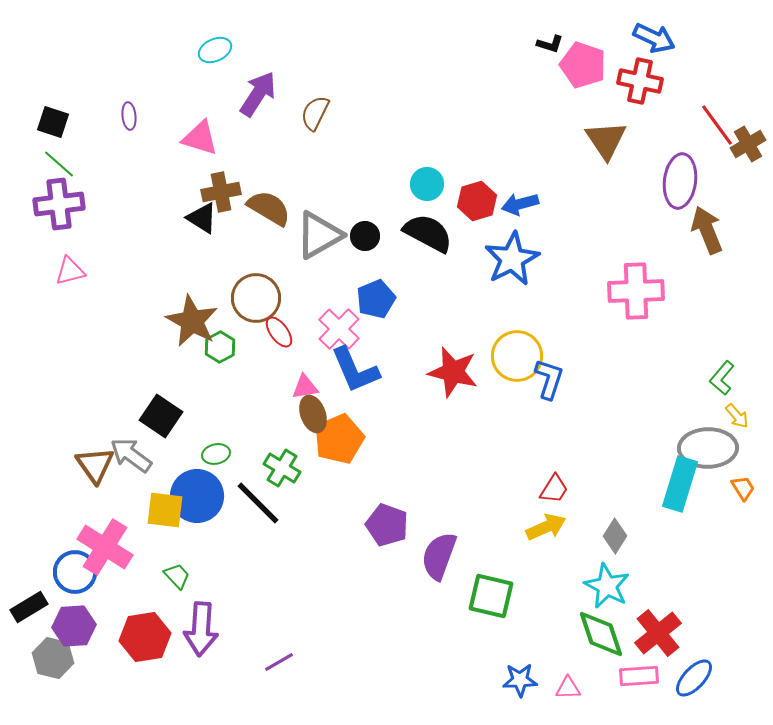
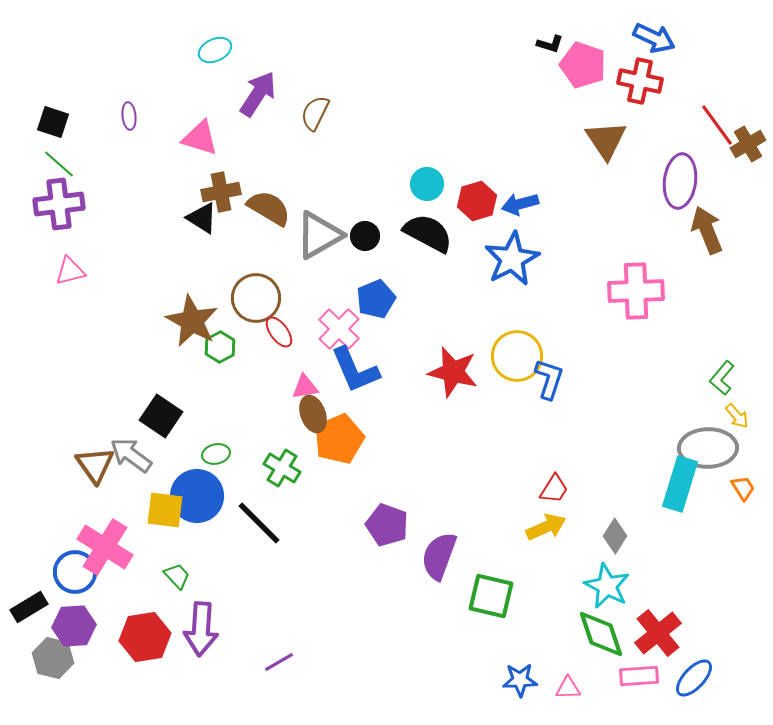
black line at (258, 503): moved 1 px right, 20 px down
